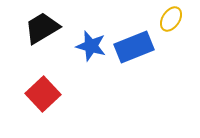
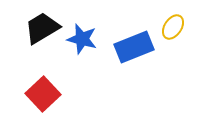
yellow ellipse: moved 2 px right, 8 px down
blue star: moved 9 px left, 7 px up
